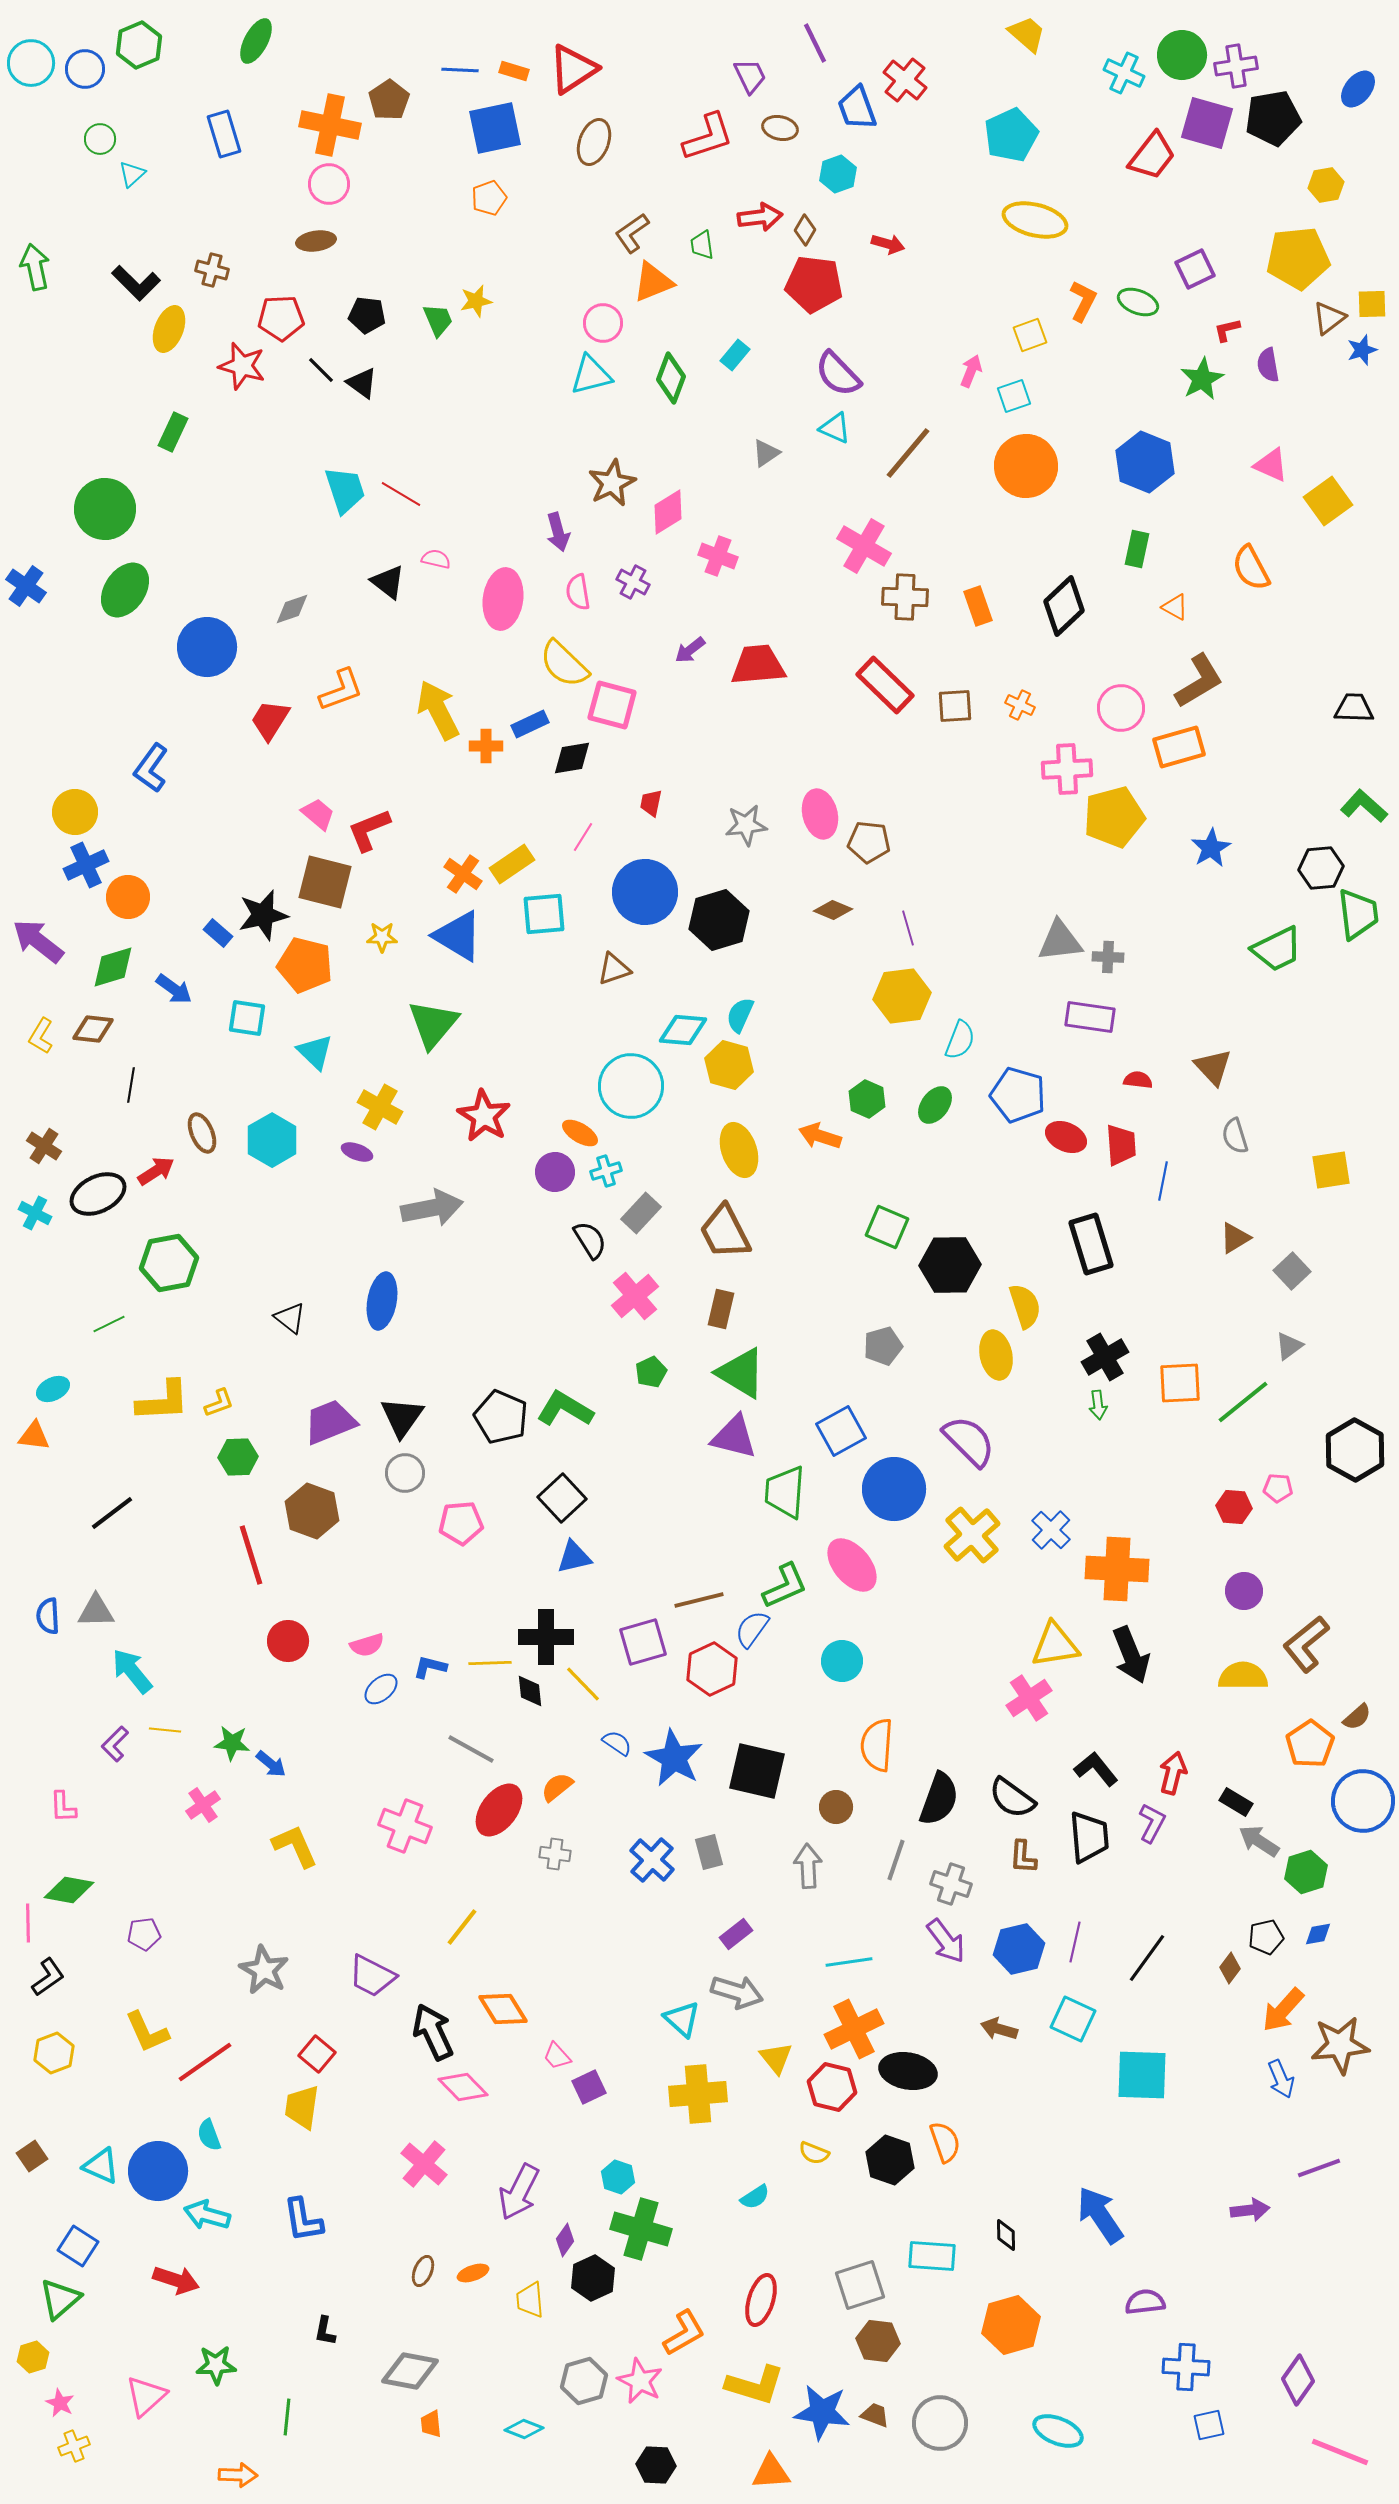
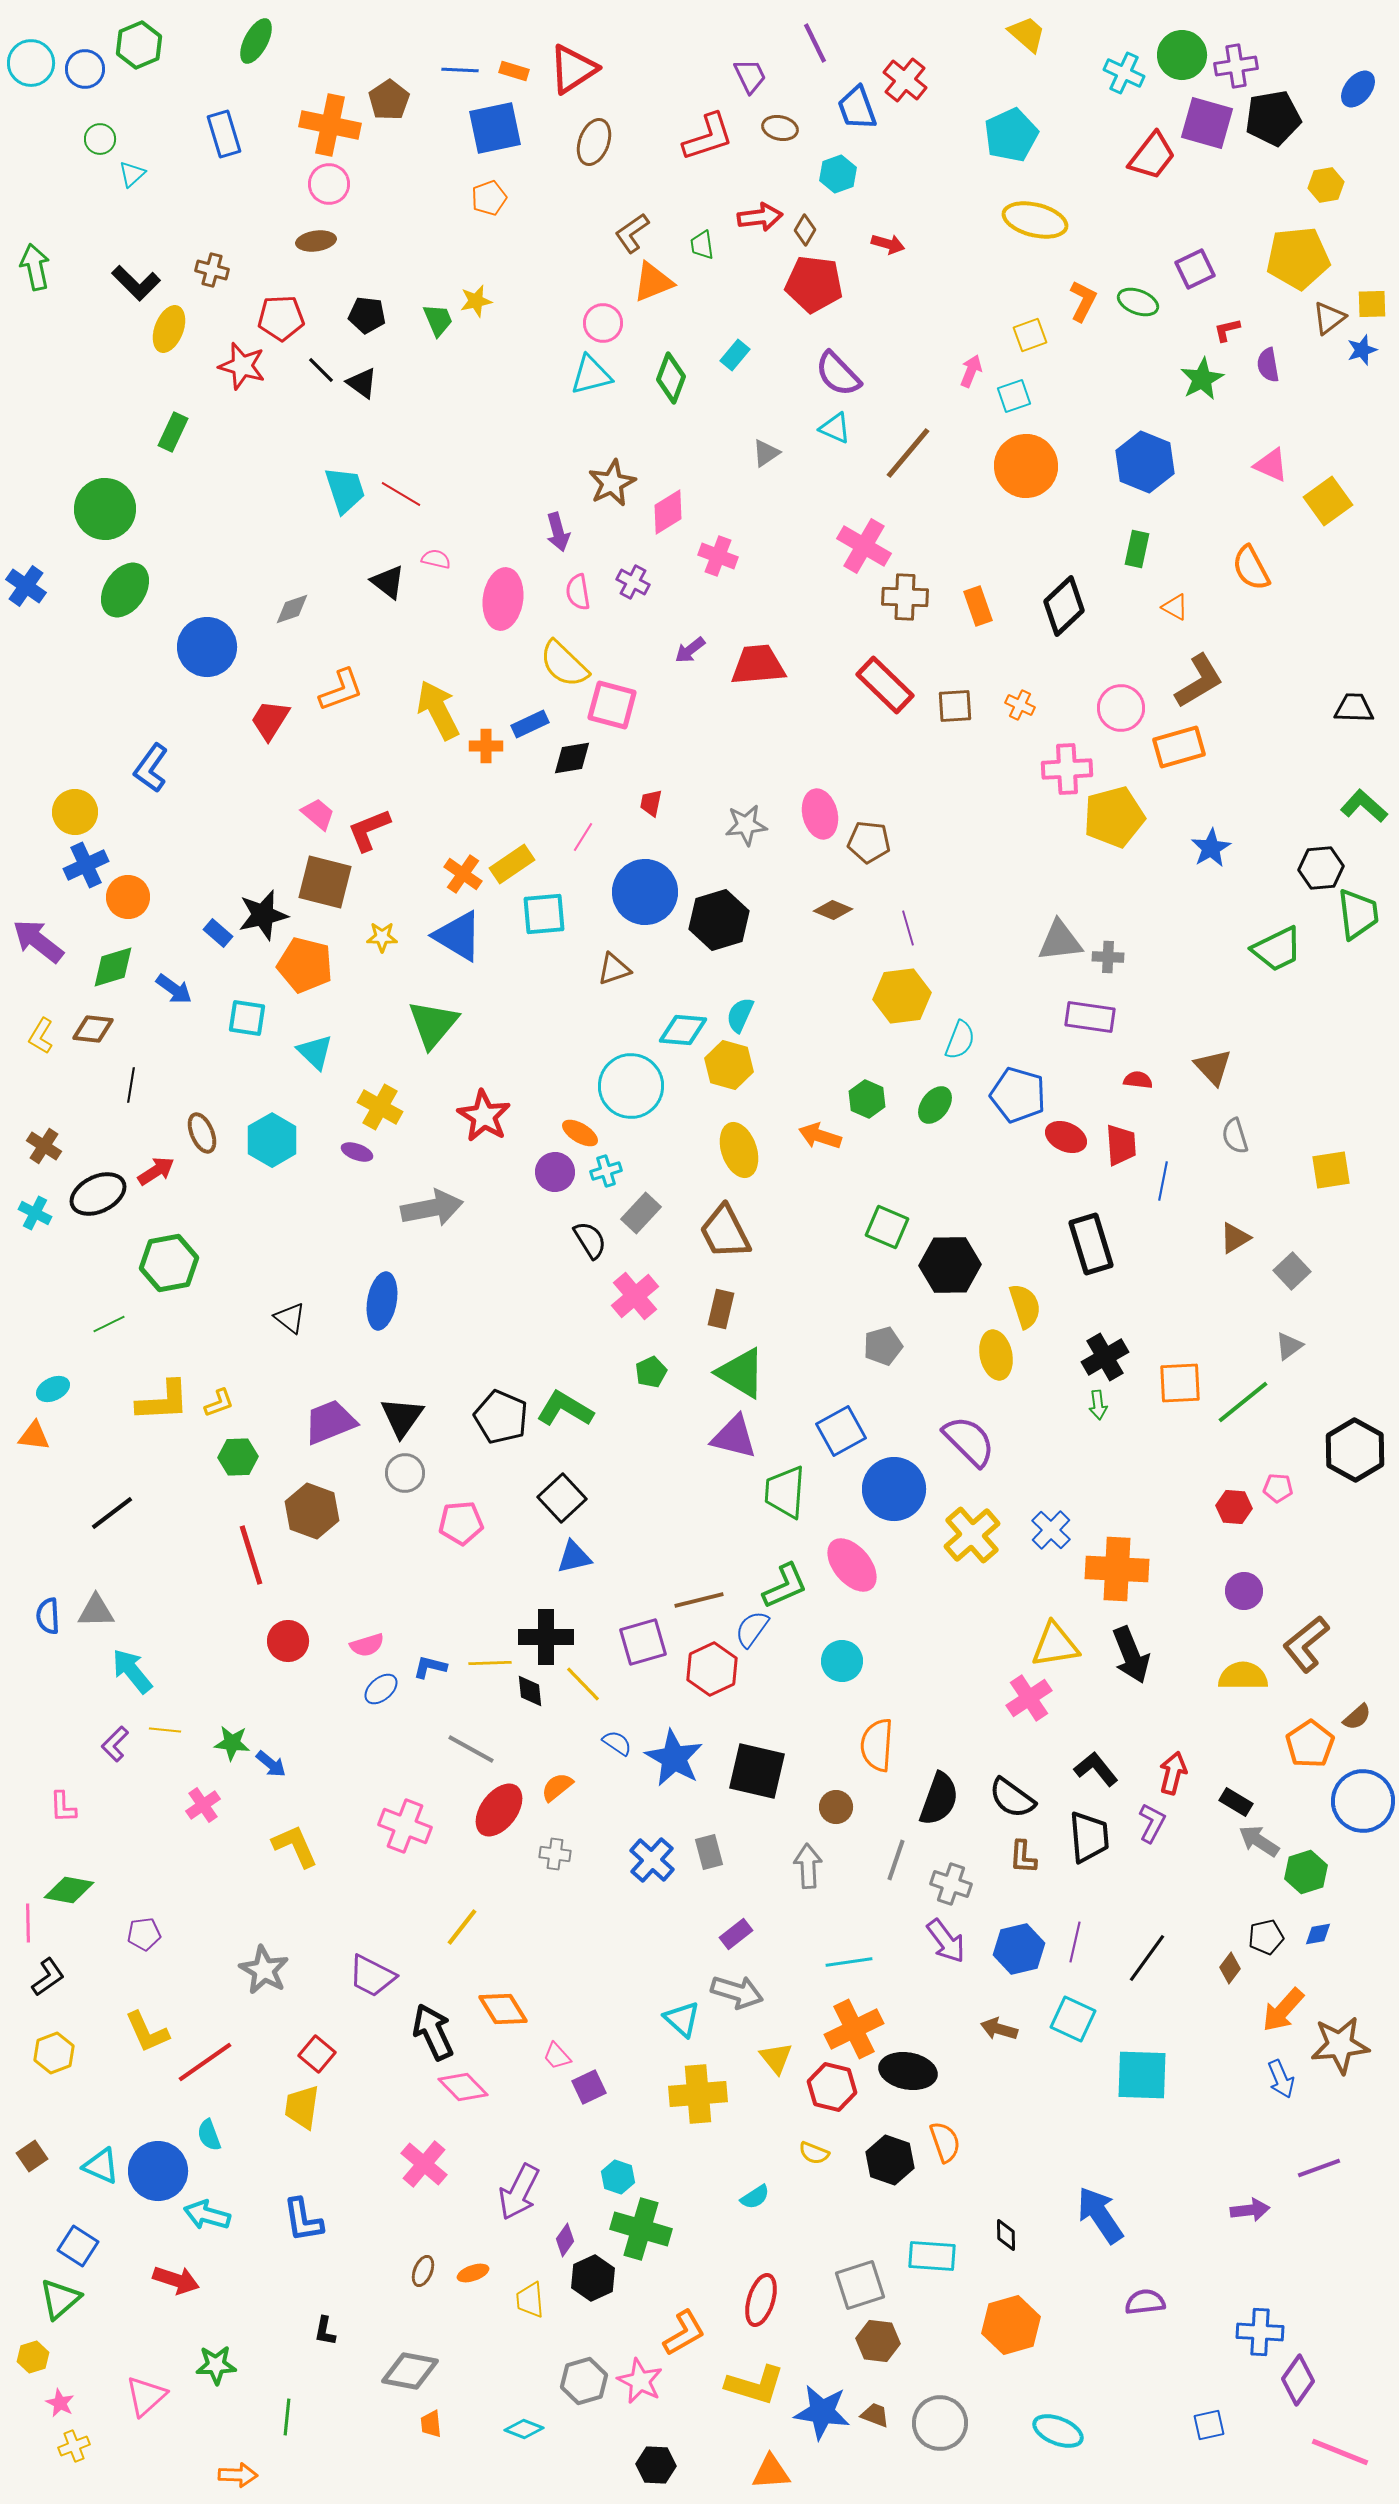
blue cross at (1186, 2367): moved 74 px right, 35 px up
